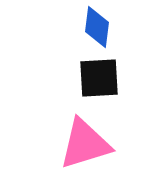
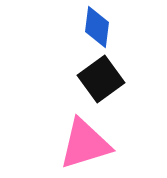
black square: moved 2 px right, 1 px down; rotated 33 degrees counterclockwise
